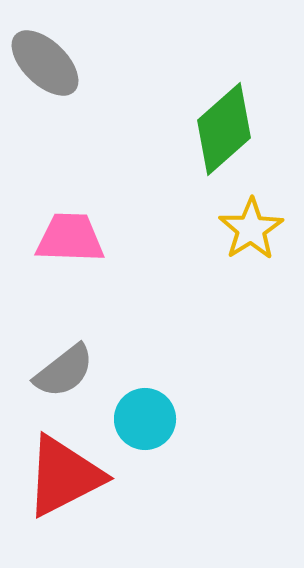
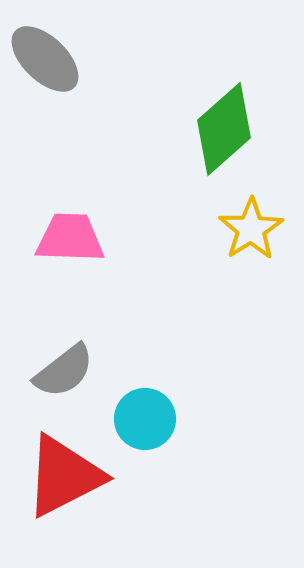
gray ellipse: moved 4 px up
